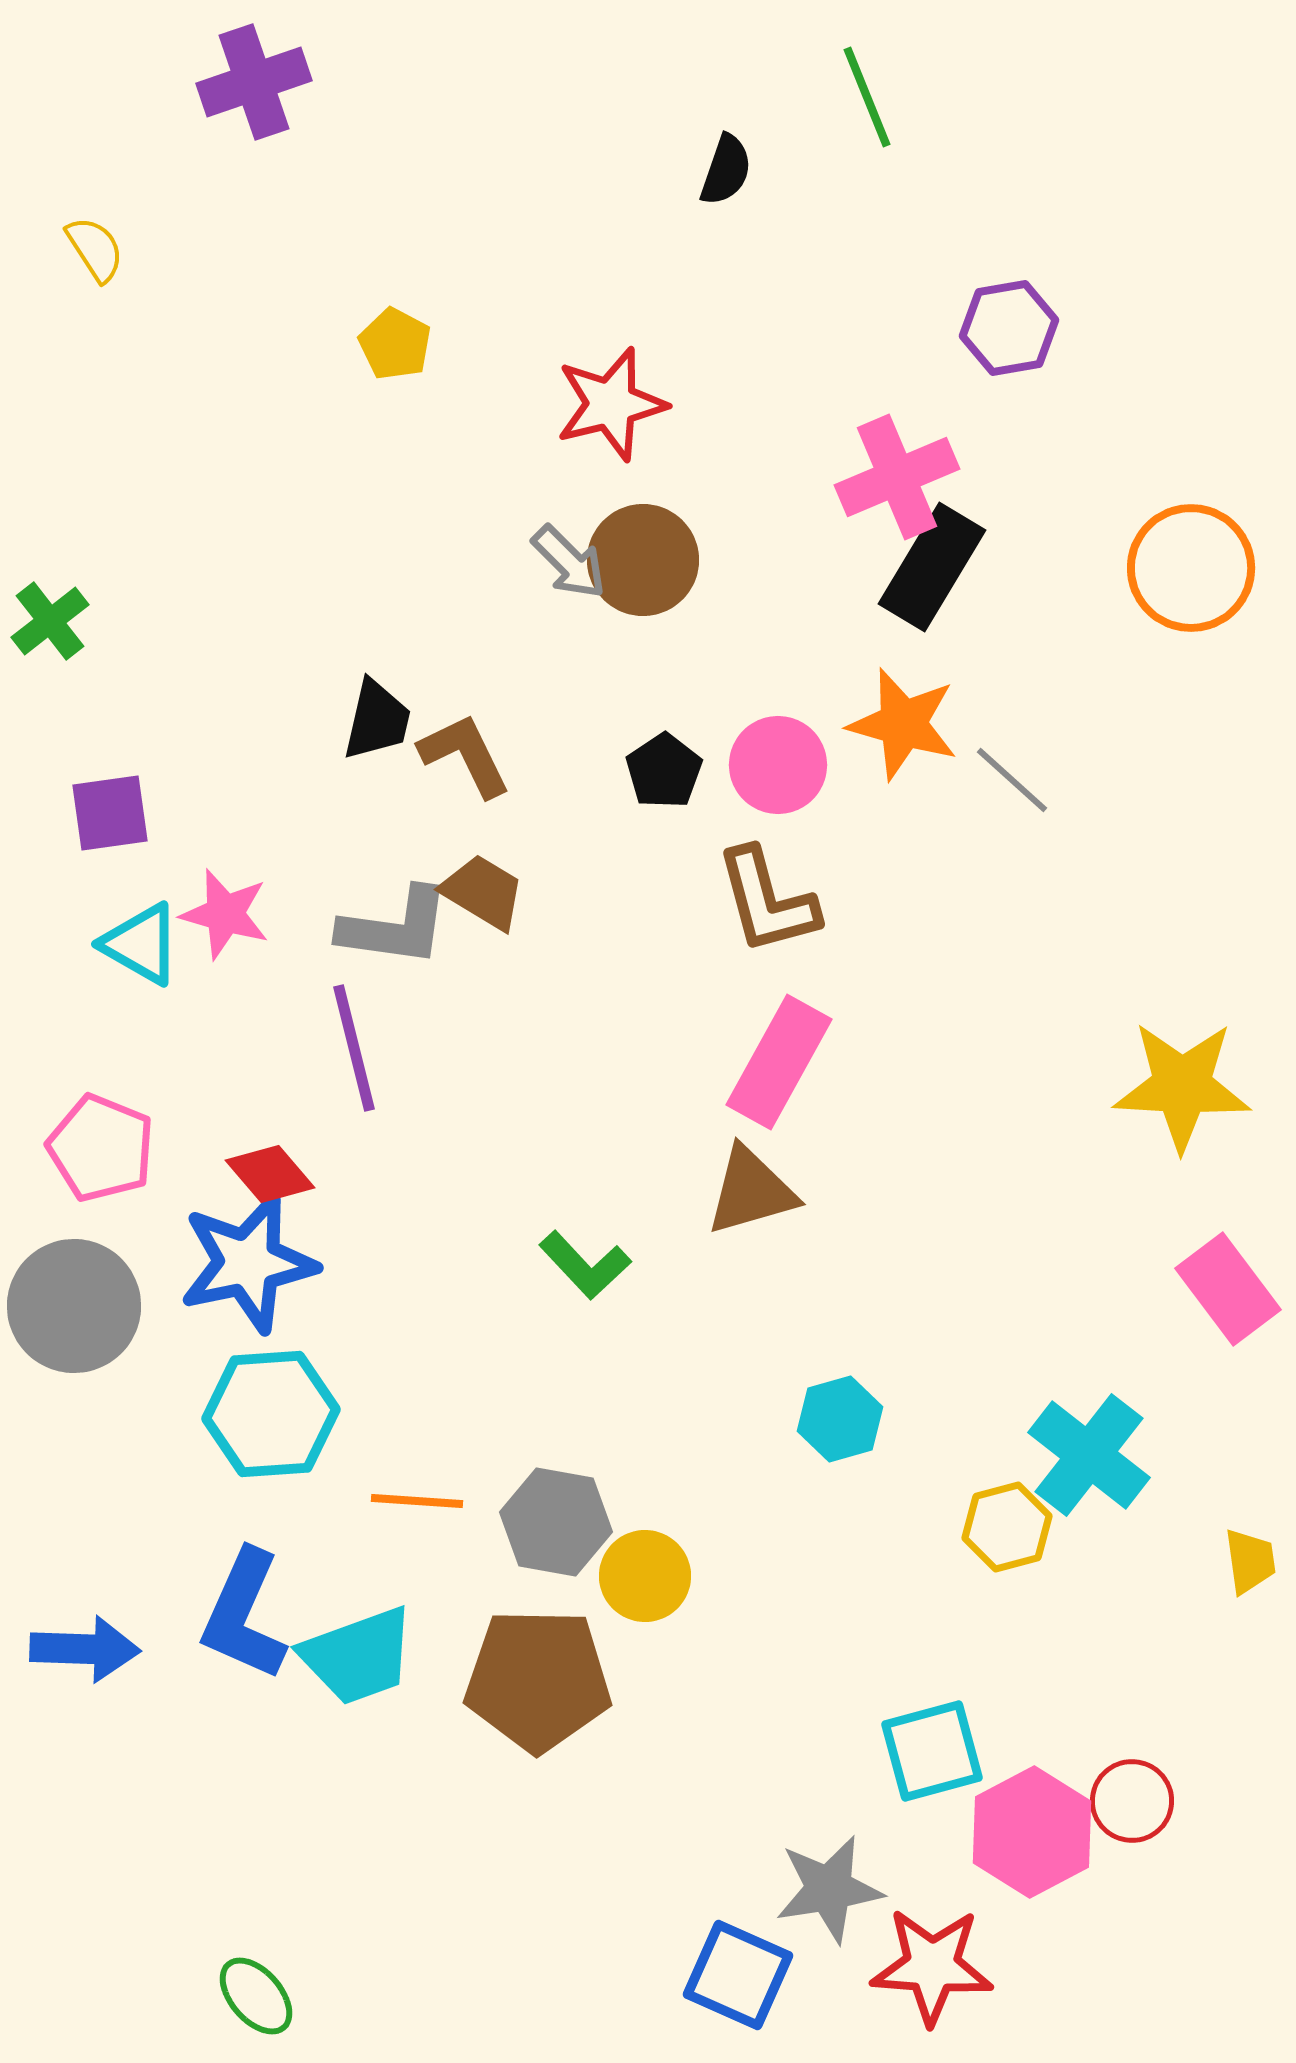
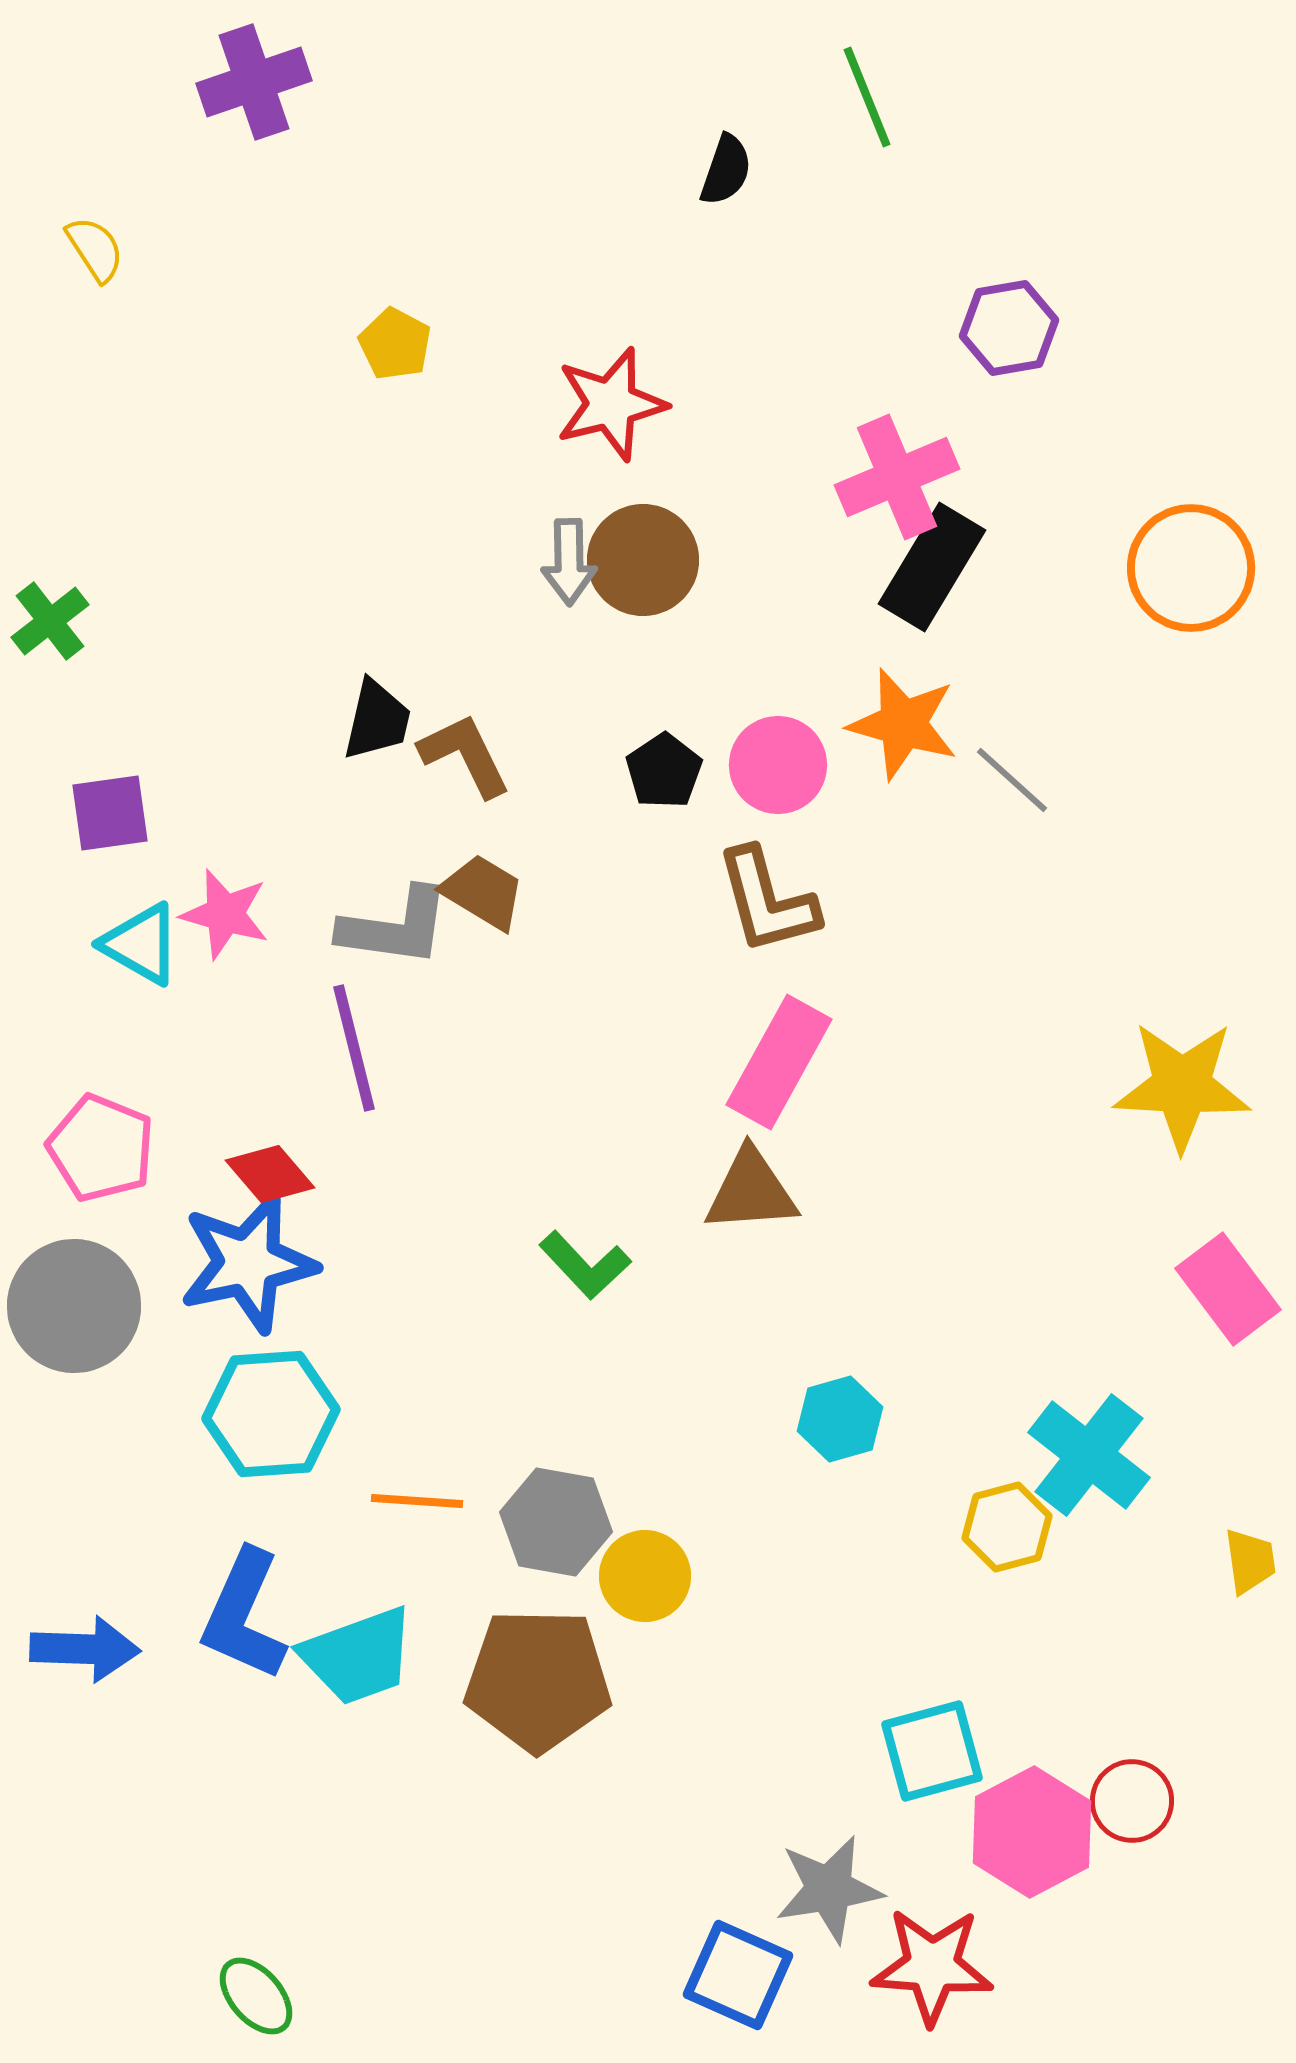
gray arrow at (569, 562): rotated 44 degrees clockwise
brown triangle at (751, 1191): rotated 12 degrees clockwise
